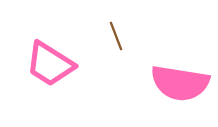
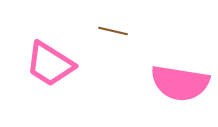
brown line: moved 3 px left, 5 px up; rotated 56 degrees counterclockwise
